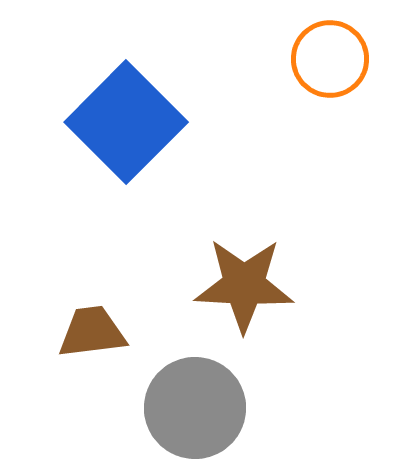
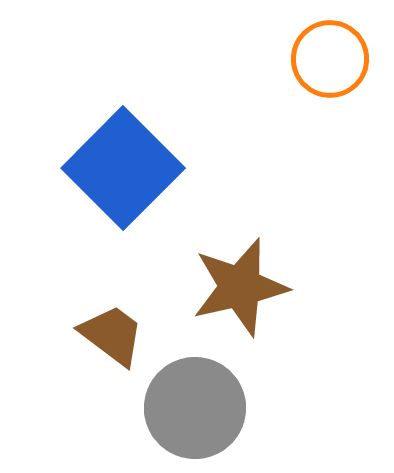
blue square: moved 3 px left, 46 px down
brown star: moved 4 px left, 2 px down; rotated 16 degrees counterclockwise
brown trapezoid: moved 20 px right, 3 px down; rotated 44 degrees clockwise
